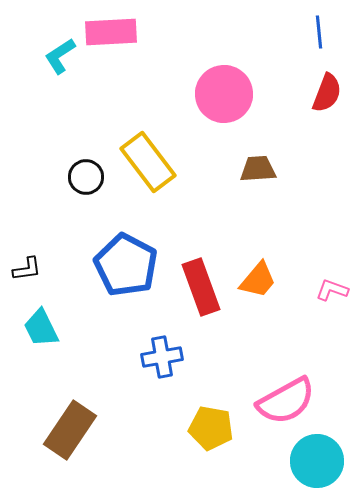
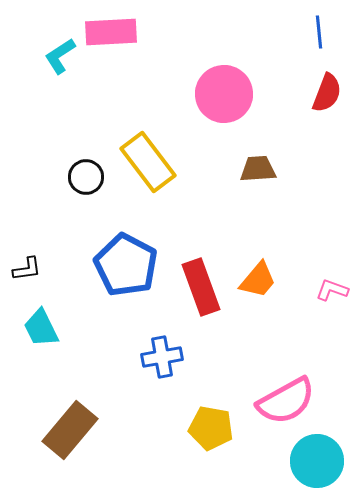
brown rectangle: rotated 6 degrees clockwise
